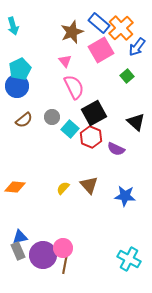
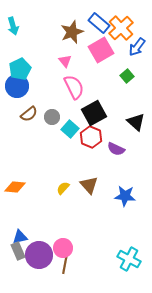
brown semicircle: moved 5 px right, 6 px up
purple circle: moved 4 px left
